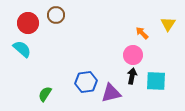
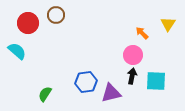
cyan semicircle: moved 5 px left, 2 px down
